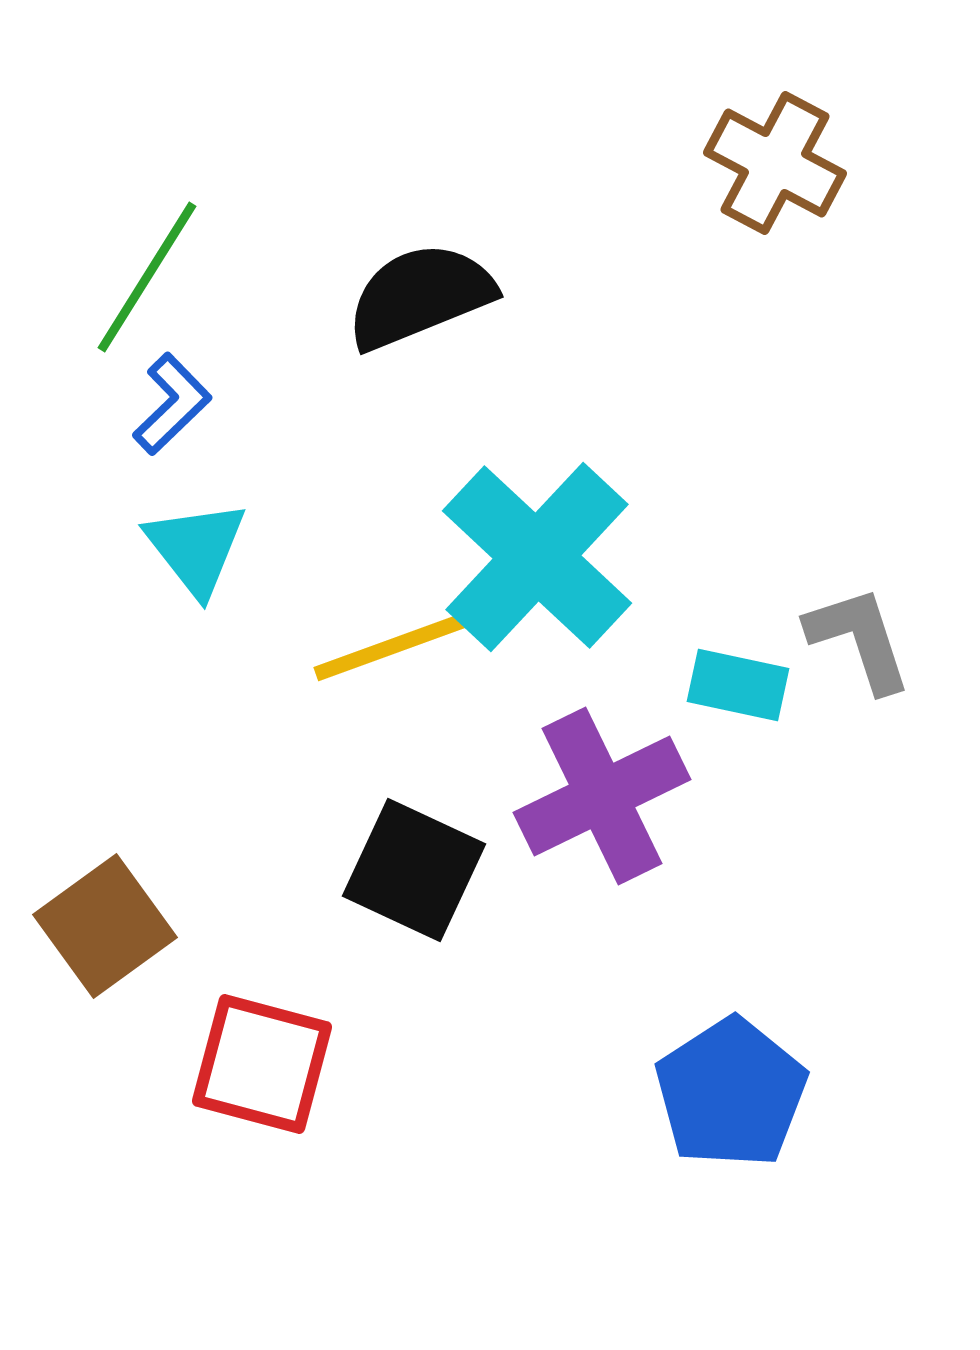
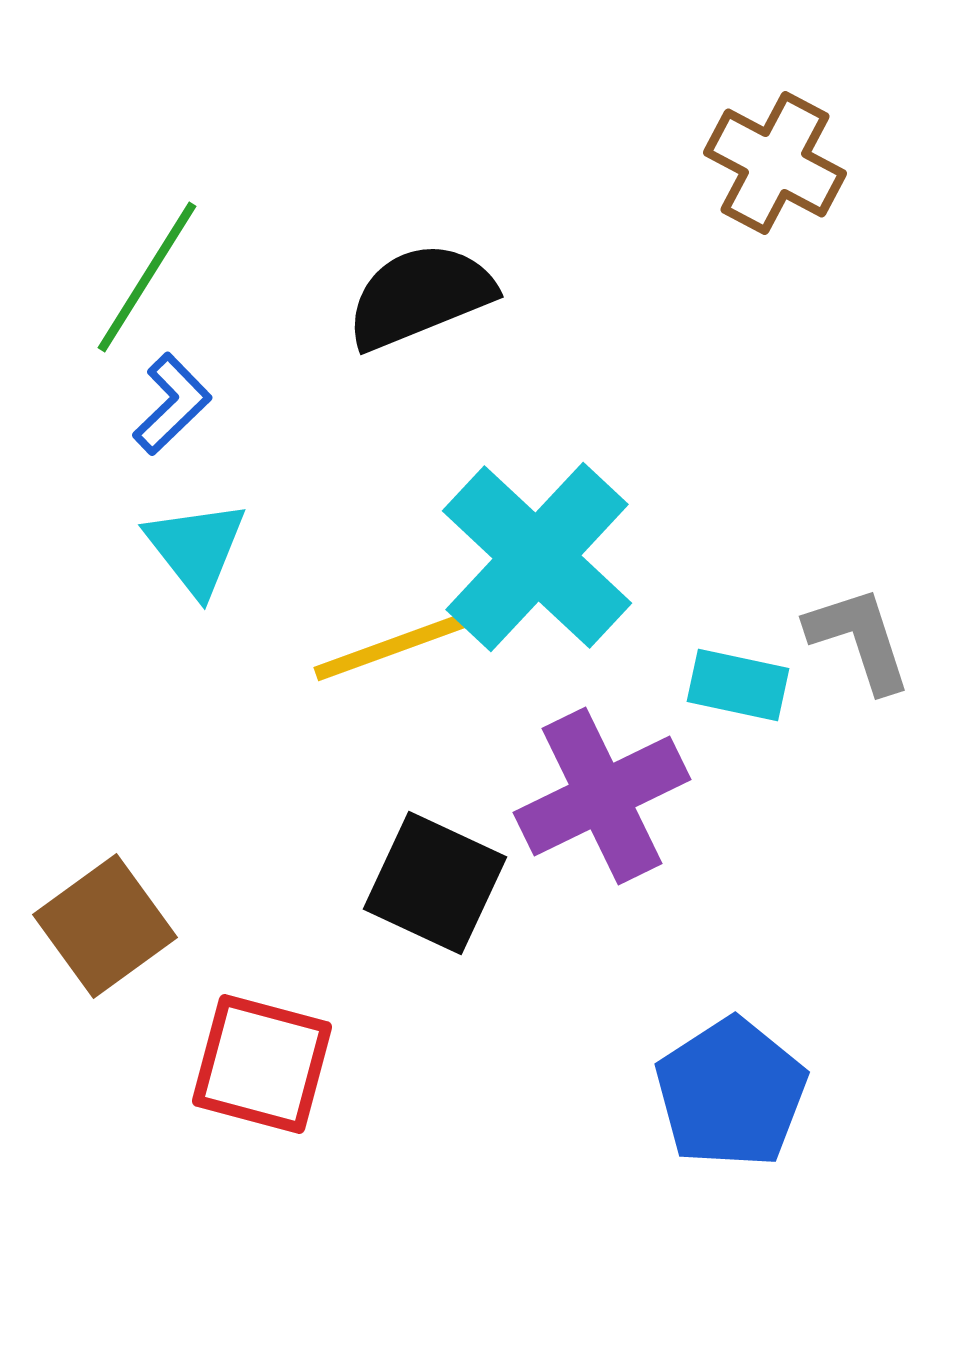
black square: moved 21 px right, 13 px down
